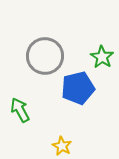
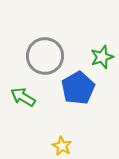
green star: rotated 20 degrees clockwise
blue pentagon: rotated 16 degrees counterclockwise
green arrow: moved 3 px right, 13 px up; rotated 30 degrees counterclockwise
